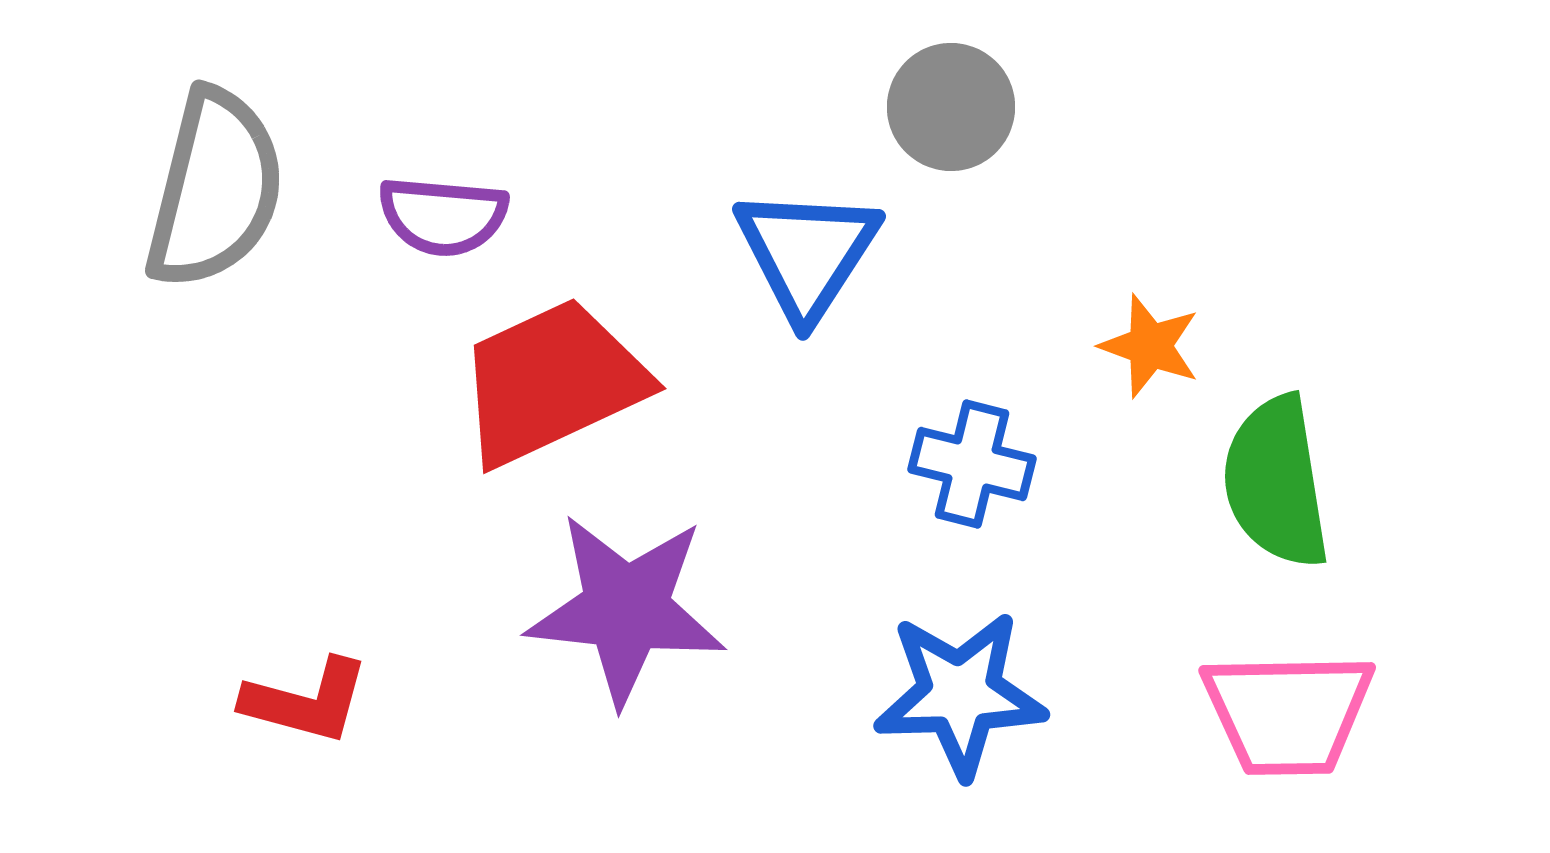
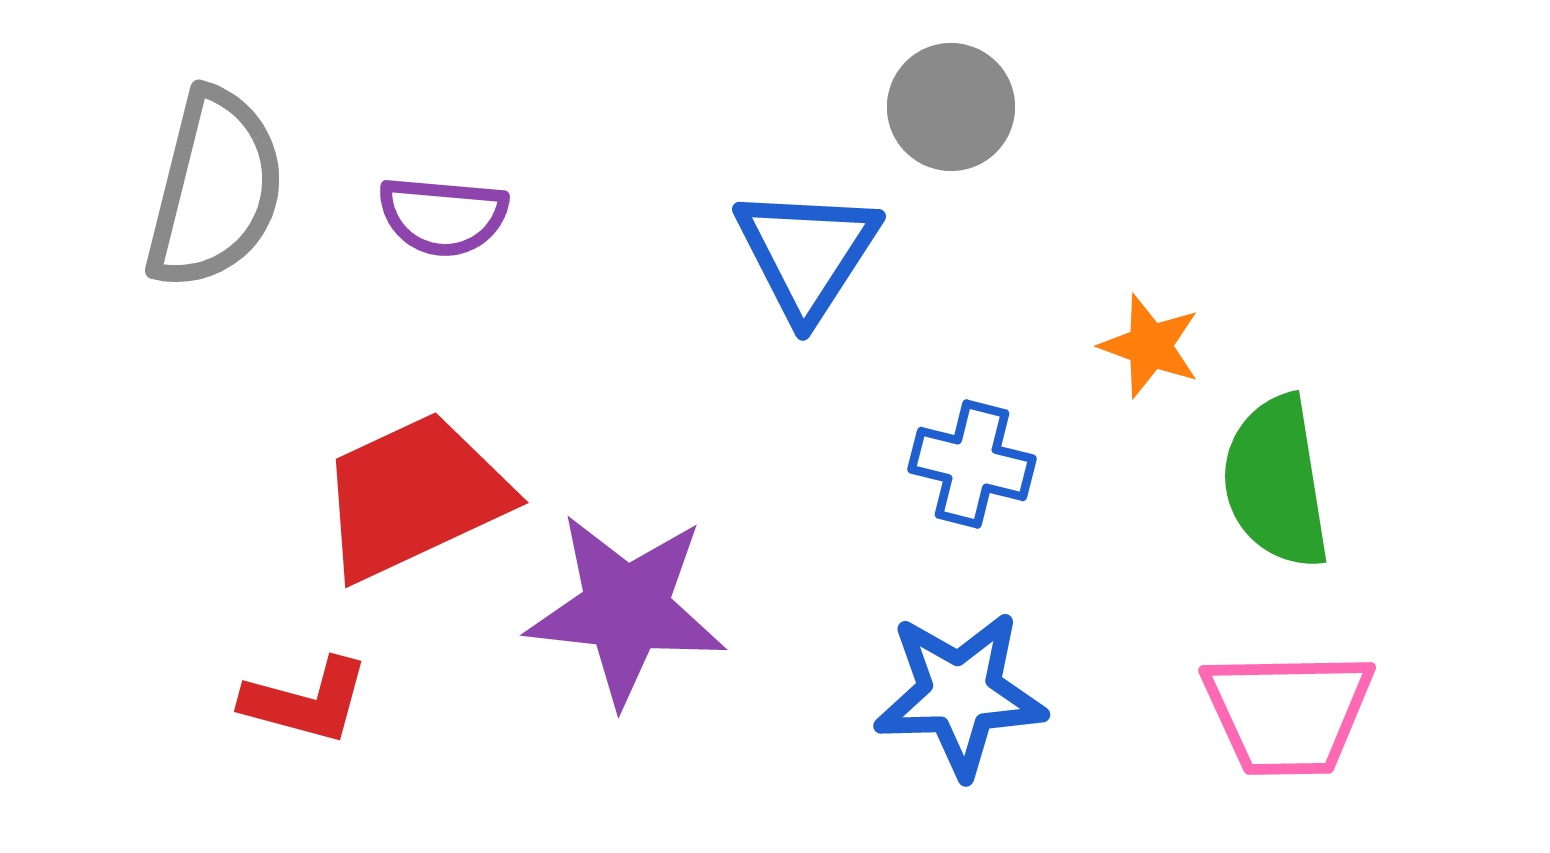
red trapezoid: moved 138 px left, 114 px down
